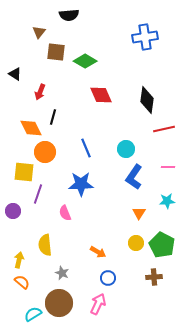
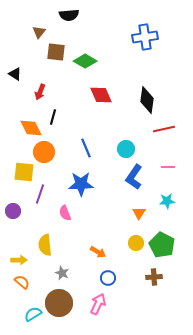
orange circle: moved 1 px left
purple line: moved 2 px right
yellow arrow: rotated 77 degrees clockwise
